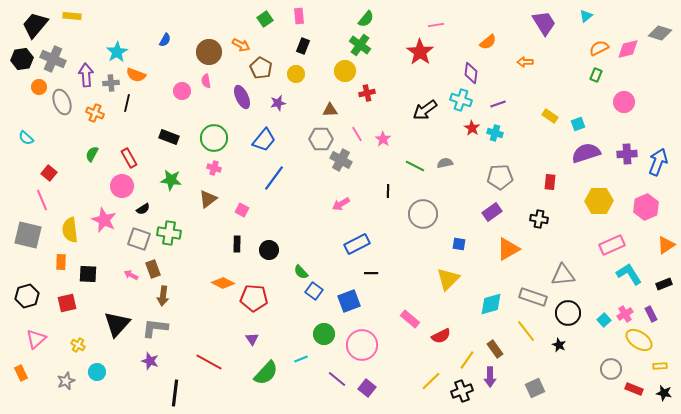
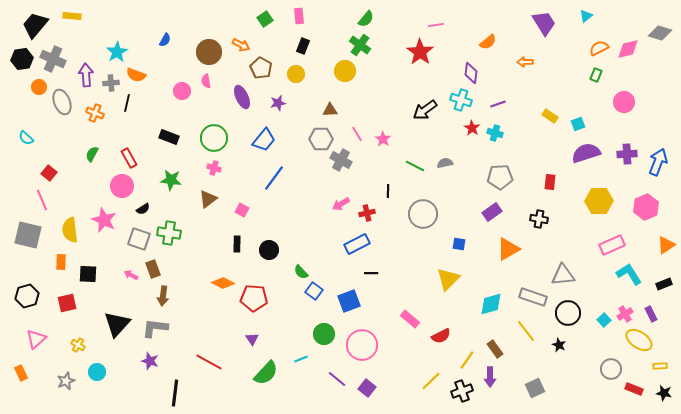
red cross at (367, 93): moved 120 px down
